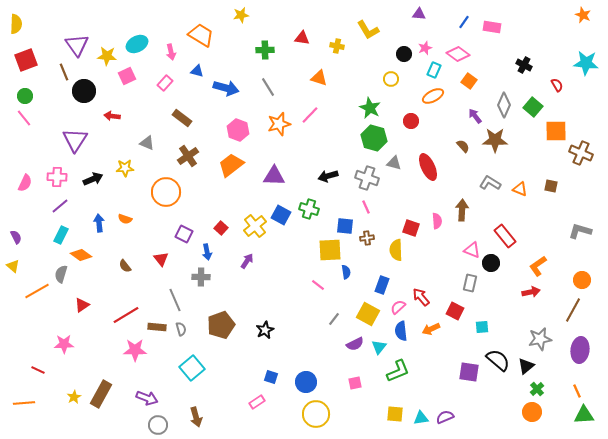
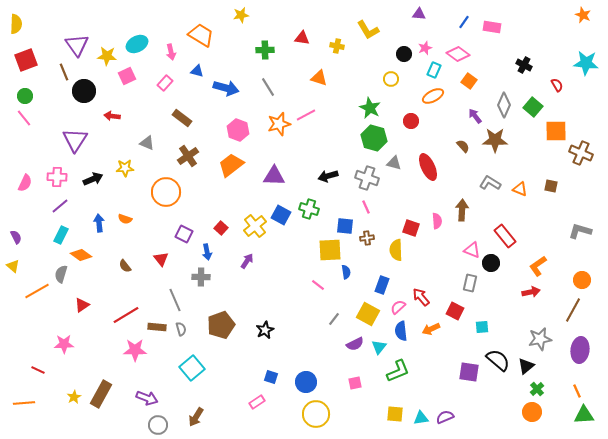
pink line at (310, 115): moved 4 px left; rotated 18 degrees clockwise
brown arrow at (196, 417): rotated 48 degrees clockwise
